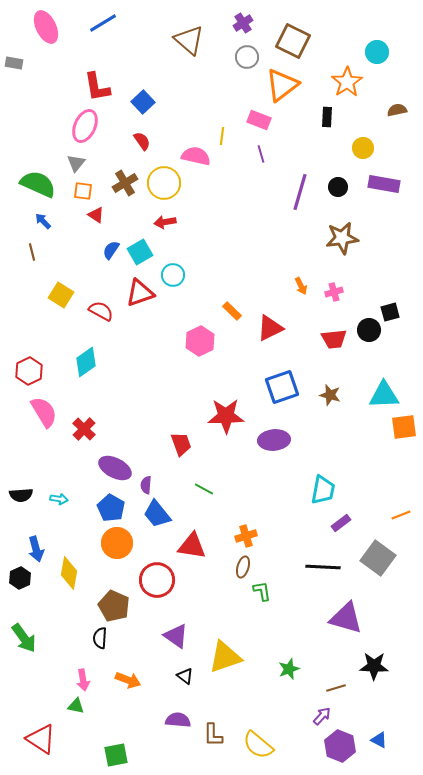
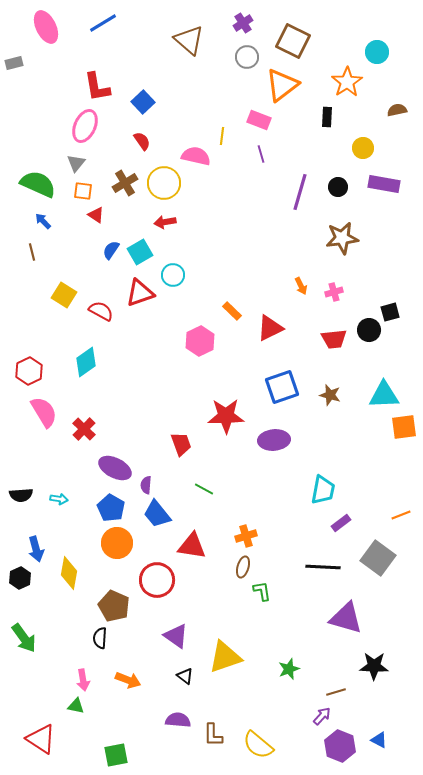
gray rectangle at (14, 63): rotated 24 degrees counterclockwise
yellow square at (61, 295): moved 3 px right
brown line at (336, 688): moved 4 px down
